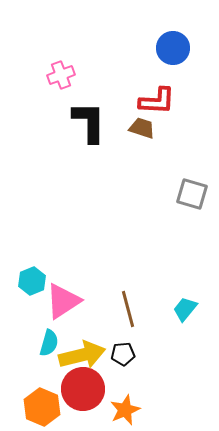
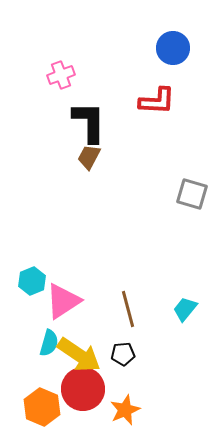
brown trapezoid: moved 53 px left, 29 px down; rotated 80 degrees counterclockwise
yellow arrow: moved 3 px left; rotated 48 degrees clockwise
